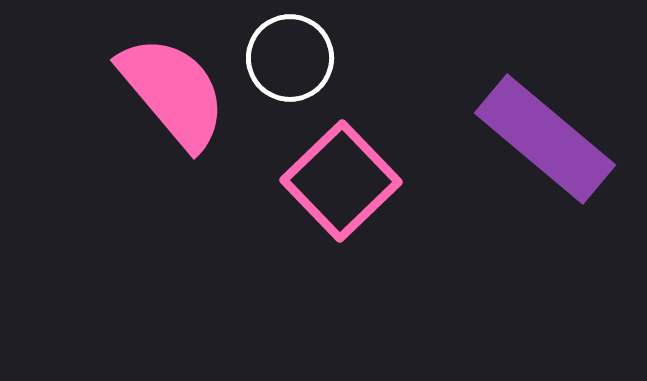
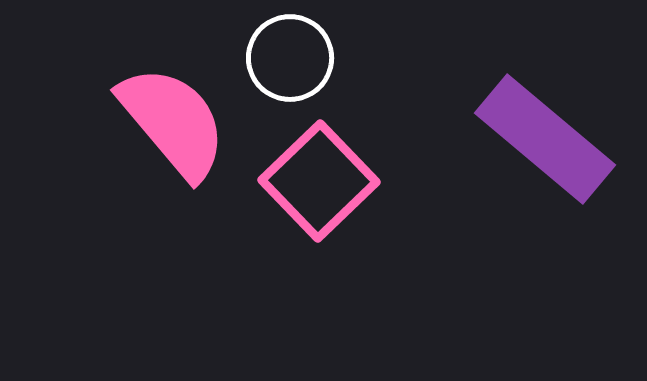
pink semicircle: moved 30 px down
pink square: moved 22 px left
